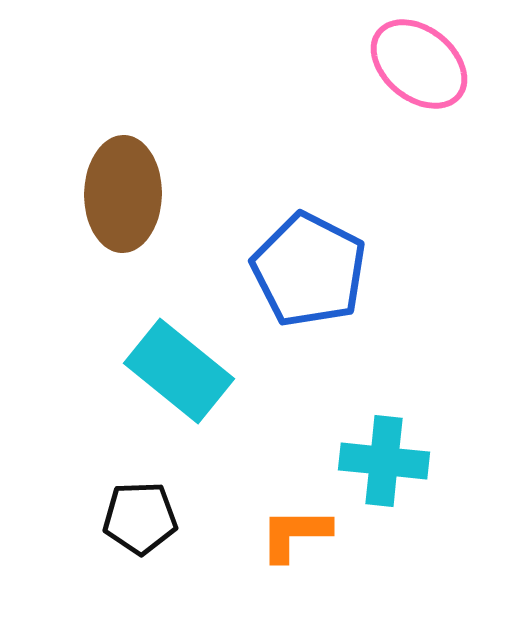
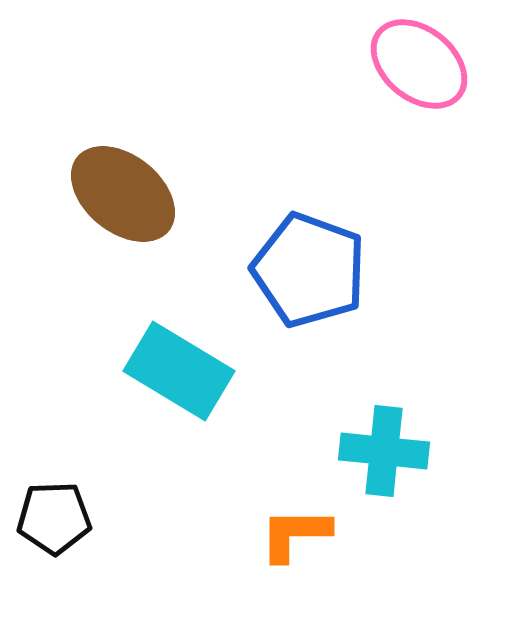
brown ellipse: rotated 52 degrees counterclockwise
blue pentagon: rotated 7 degrees counterclockwise
cyan rectangle: rotated 8 degrees counterclockwise
cyan cross: moved 10 px up
black pentagon: moved 86 px left
